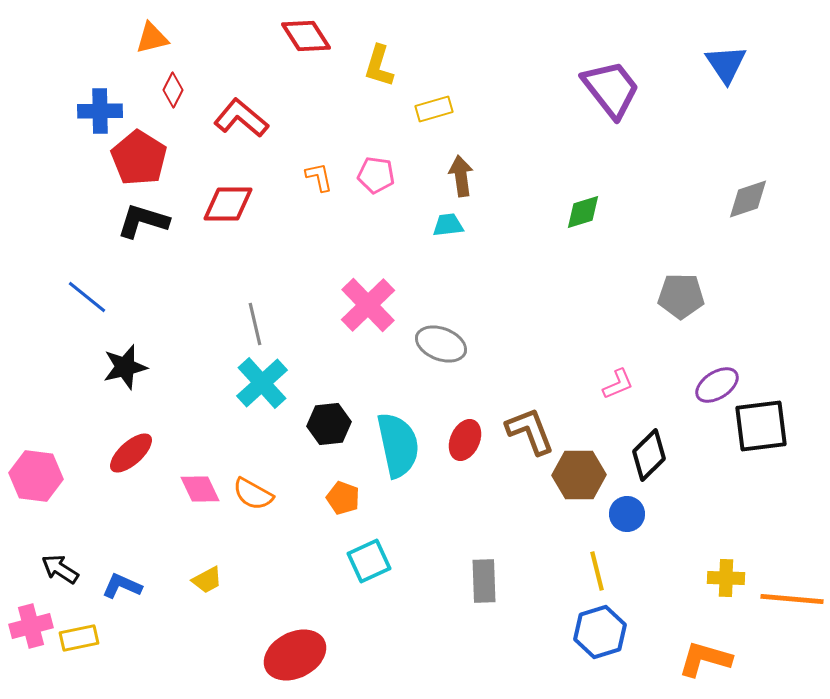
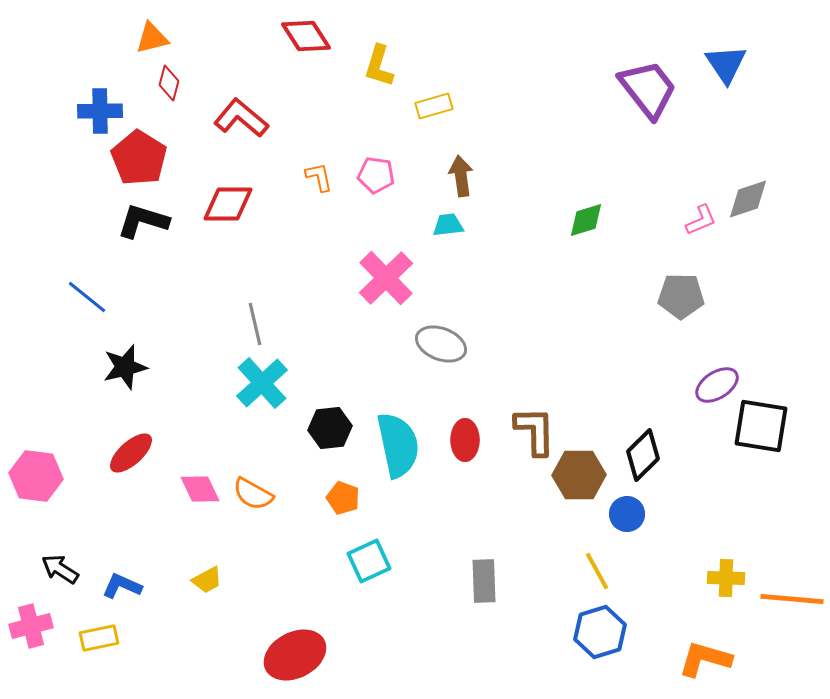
purple trapezoid at (611, 89): moved 37 px right
red diamond at (173, 90): moved 4 px left, 7 px up; rotated 12 degrees counterclockwise
yellow rectangle at (434, 109): moved 3 px up
green diamond at (583, 212): moved 3 px right, 8 px down
pink cross at (368, 305): moved 18 px right, 27 px up
pink L-shape at (618, 384): moved 83 px right, 164 px up
black hexagon at (329, 424): moved 1 px right, 4 px down
black square at (761, 426): rotated 16 degrees clockwise
brown L-shape at (530, 431): moved 5 px right; rotated 20 degrees clockwise
red ellipse at (465, 440): rotated 24 degrees counterclockwise
black diamond at (649, 455): moved 6 px left
yellow line at (597, 571): rotated 15 degrees counterclockwise
yellow rectangle at (79, 638): moved 20 px right
